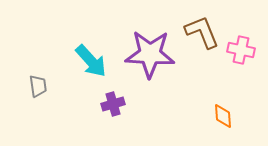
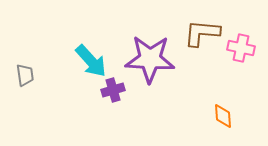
brown L-shape: moved 1 px down; rotated 63 degrees counterclockwise
pink cross: moved 2 px up
purple star: moved 5 px down
gray trapezoid: moved 13 px left, 11 px up
purple cross: moved 14 px up
